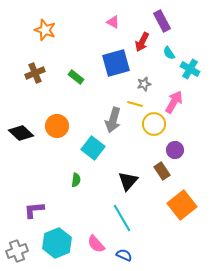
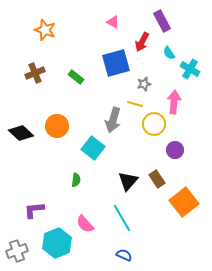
pink arrow: rotated 25 degrees counterclockwise
brown rectangle: moved 5 px left, 8 px down
orange square: moved 2 px right, 3 px up
pink semicircle: moved 11 px left, 20 px up
